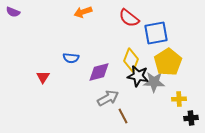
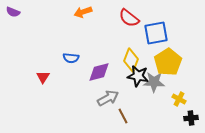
yellow cross: rotated 32 degrees clockwise
